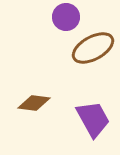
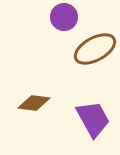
purple circle: moved 2 px left
brown ellipse: moved 2 px right, 1 px down
